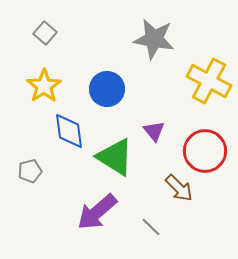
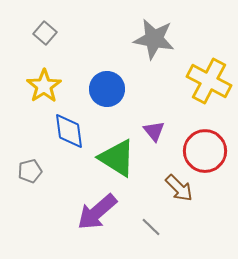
green triangle: moved 2 px right, 1 px down
